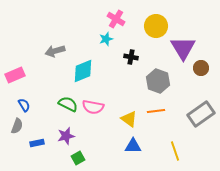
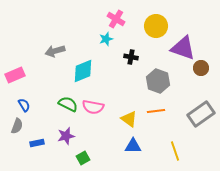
purple triangle: rotated 40 degrees counterclockwise
green square: moved 5 px right
